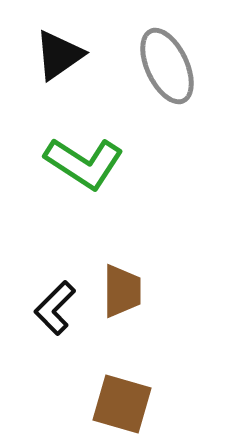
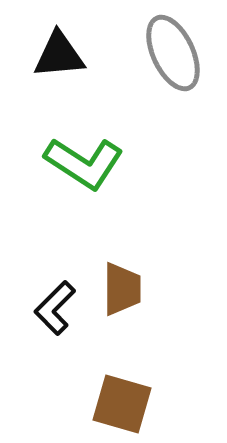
black triangle: rotated 30 degrees clockwise
gray ellipse: moved 6 px right, 13 px up
brown trapezoid: moved 2 px up
